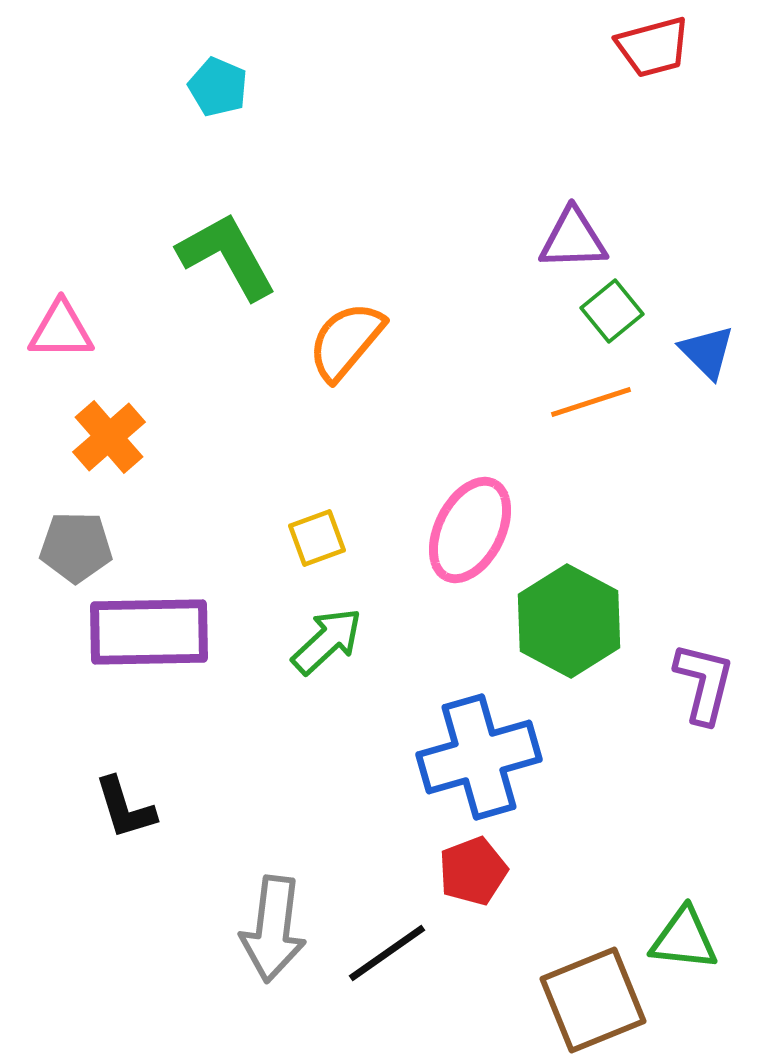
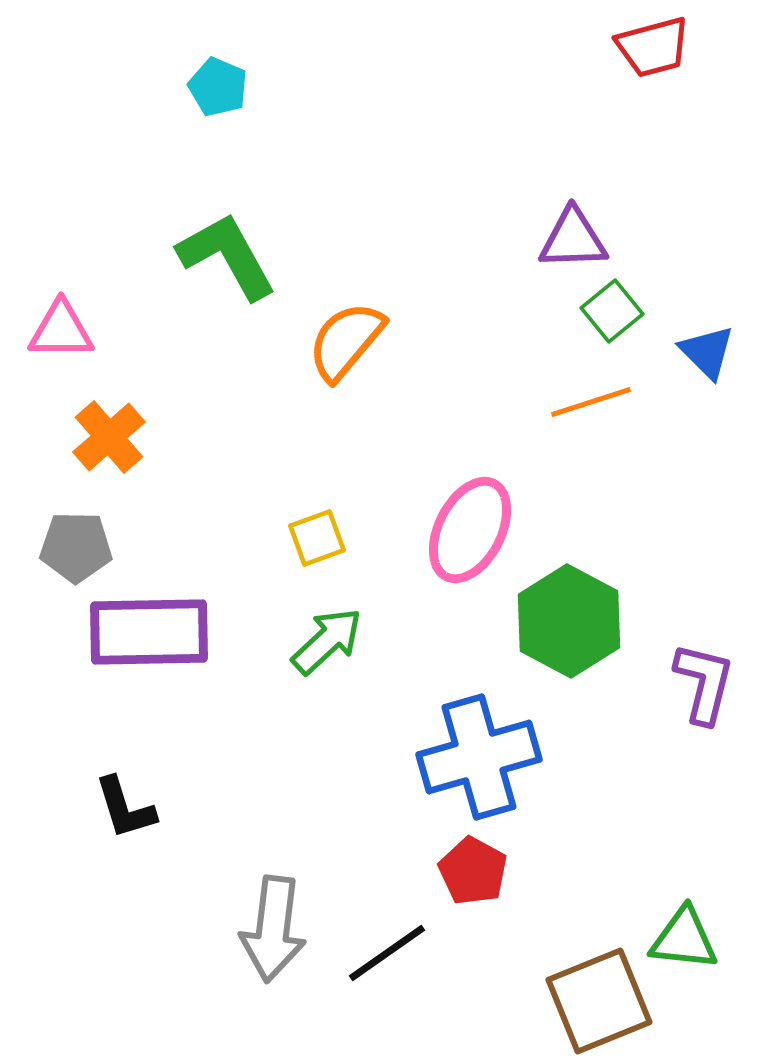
red pentagon: rotated 22 degrees counterclockwise
brown square: moved 6 px right, 1 px down
